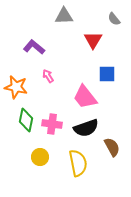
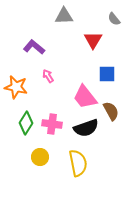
green diamond: moved 3 px down; rotated 20 degrees clockwise
brown semicircle: moved 1 px left, 36 px up
